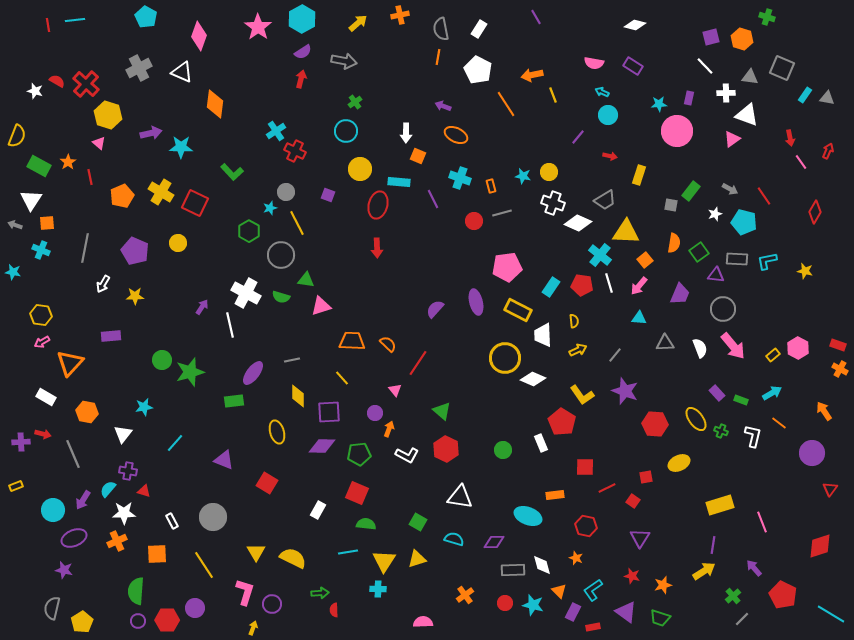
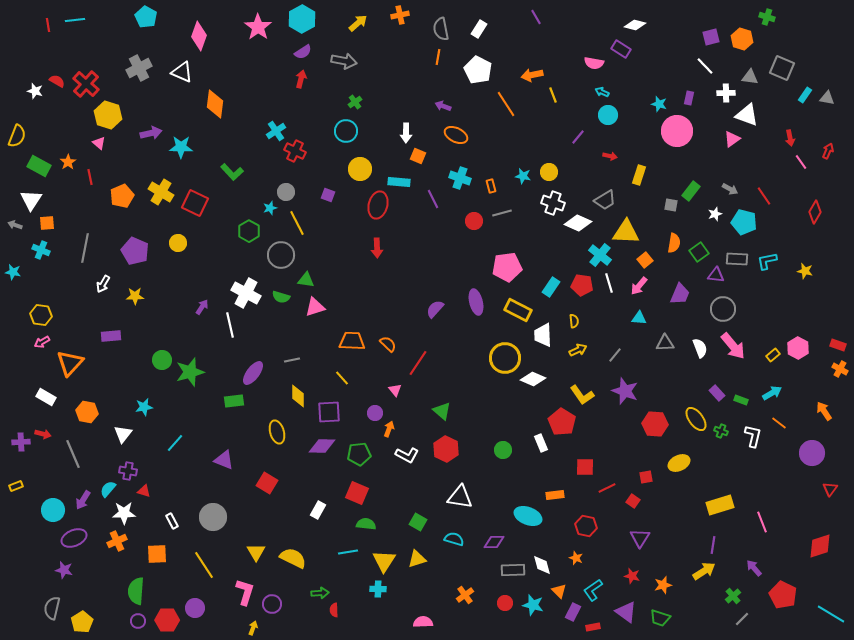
purple rectangle at (633, 66): moved 12 px left, 17 px up
cyan star at (659, 104): rotated 21 degrees clockwise
pink triangle at (321, 306): moved 6 px left, 1 px down
